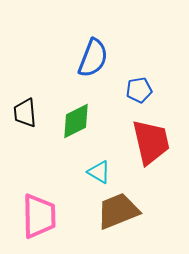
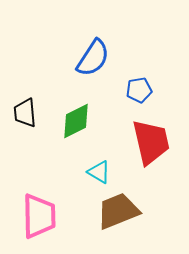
blue semicircle: rotated 12 degrees clockwise
